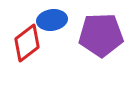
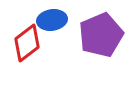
purple pentagon: rotated 21 degrees counterclockwise
